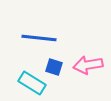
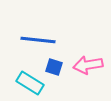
blue line: moved 1 px left, 2 px down
cyan rectangle: moved 2 px left
